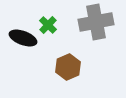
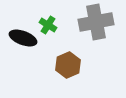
green cross: rotated 12 degrees counterclockwise
brown hexagon: moved 2 px up
